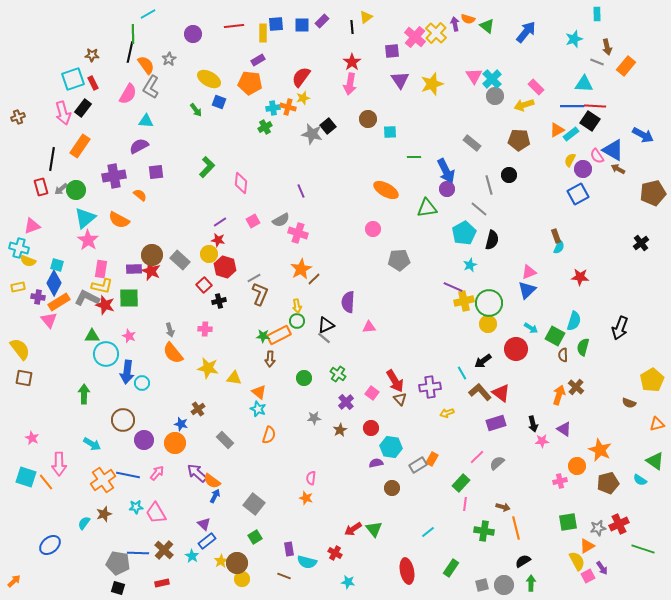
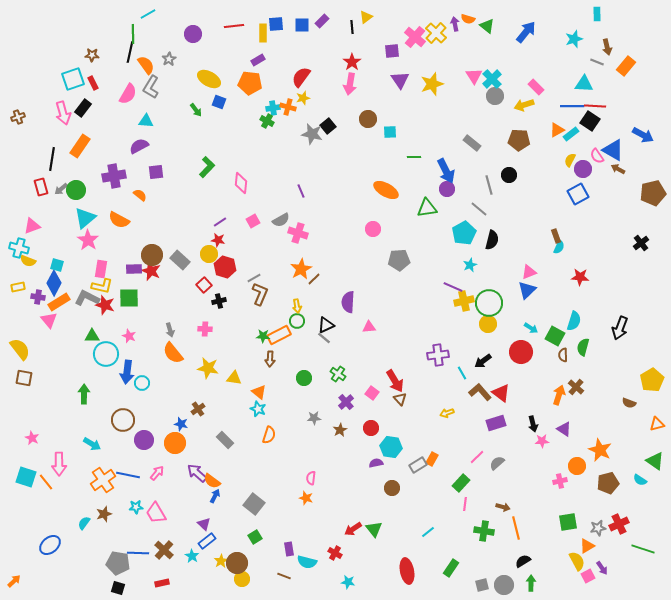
green cross at (265, 127): moved 2 px right, 6 px up; rotated 32 degrees counterclockwise
red circle at (516, 349): moved 5 px right, 3 px down
purple cross at (430, 387): moved 8 px right, 32 px up
